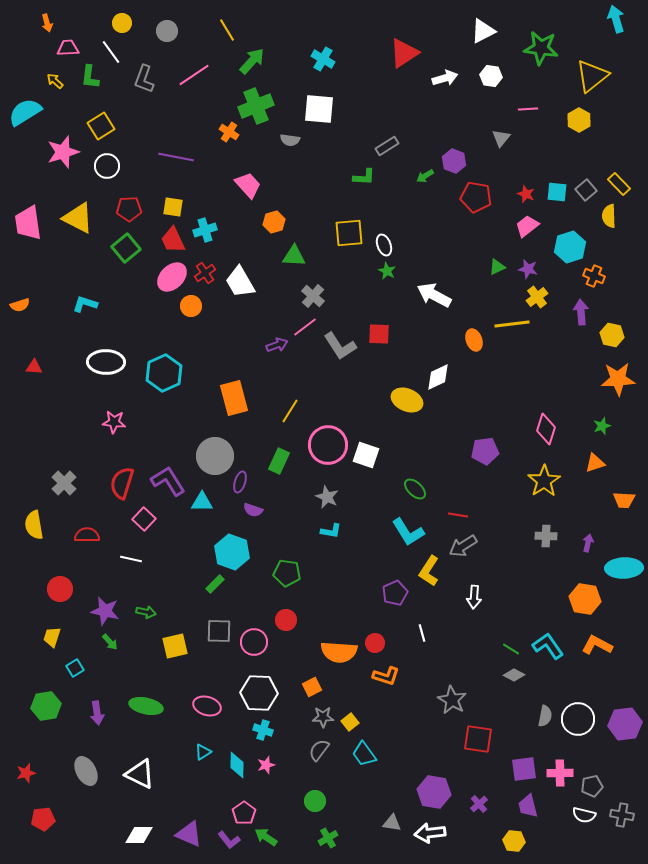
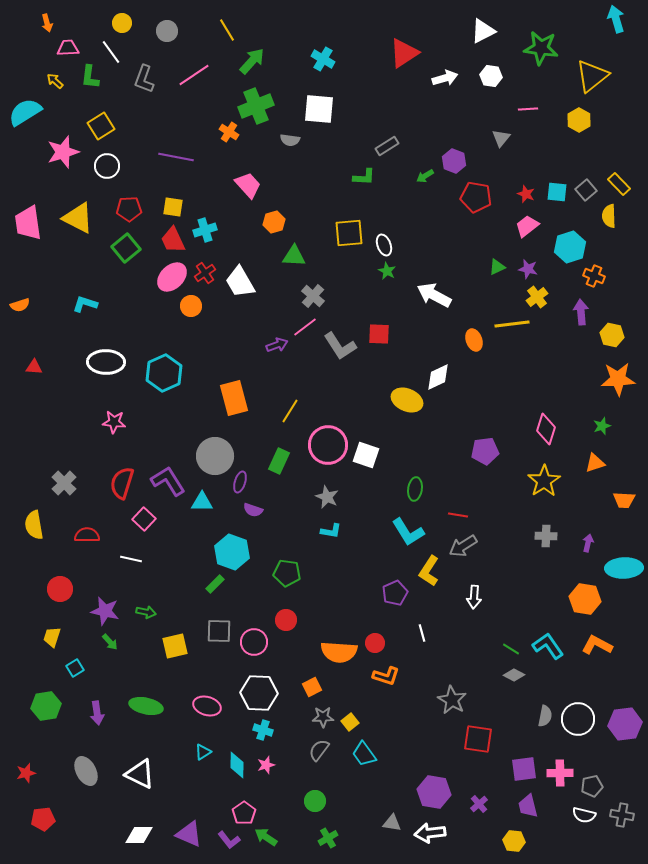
green ellipse at (415, 489): rotated 55 degrees clockwise
